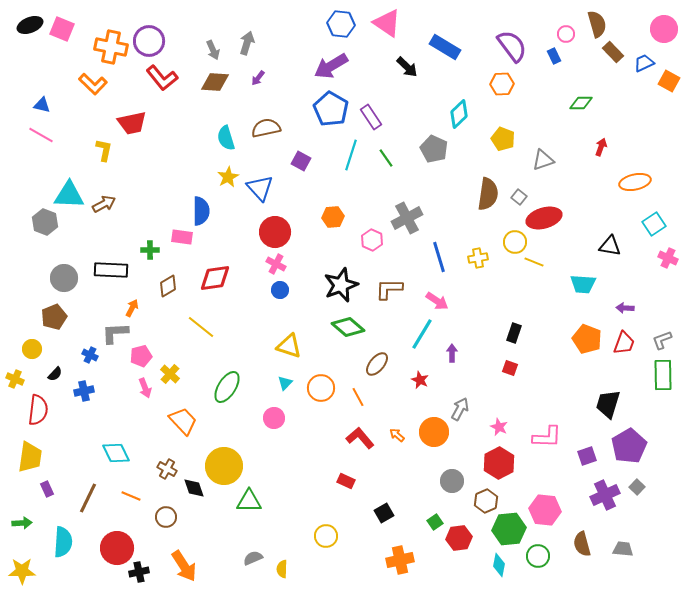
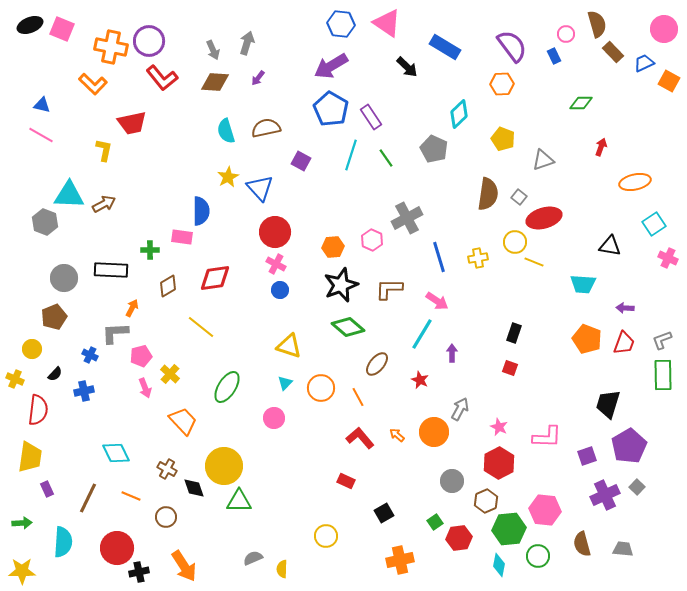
cyan semicircle at (226, 138): moved 7 px up
orange hexagon at (333, 217): moved 30 px down
green triangle at (249, 501): moved 10 px left
